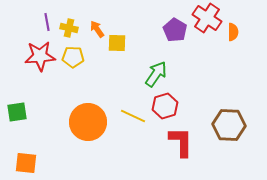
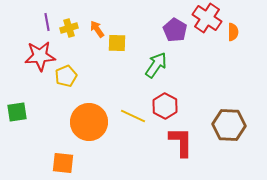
yellow cross: rotated 30 degrees counterclockwise
yellow pentagon: moved 7 px left, 19 px down; rotated 25 degrees counterclockwise
green arrow: moved 9 px up
red hexagon: rotated 15 degrees counterclockwise
orange circle: moved 1 px right
orange square: moved 37 px right
